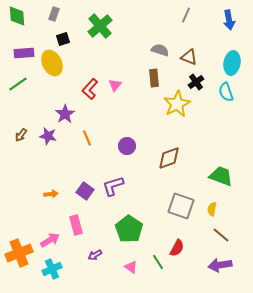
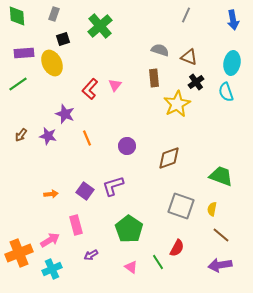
blue arrow at (229, 20): moved 4 px right
purple star at (65, 114): rotated 18 degrees counterclockwise
purple arrow at (95, 255): moved 4 px left
